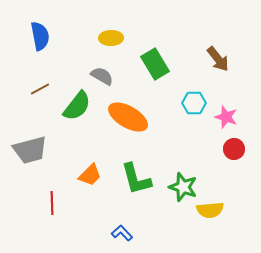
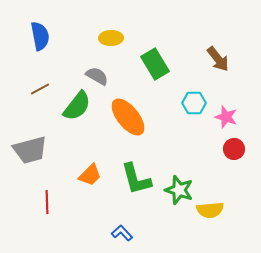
gray semicircle: moved 5 px left
orange ellipse: rotated 21 degrees clockwise
green star: moved 4 px left, 3 px down
red line: moved 5 px left, 1 px up
